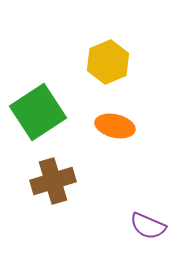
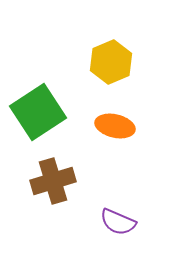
yellow hexagon: moved 3 px right
purple semicircle: moved 30 px left, 4 px up
